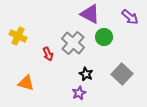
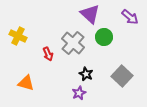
purple triangle: rotated 15 degrees clockwise
gray square: moved 2 px down
